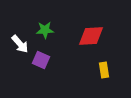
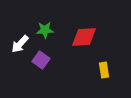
red diamond: moved 7 px left, 1 px down
white arrow: rotated 84 degrees clockwise
purple square: rotated 12 degrees clockwise
